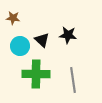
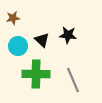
brown star: rotated 16 degrees counterclockwise
cyan circle: moved 2 px left
gray line: rotated 15 degrees counterclockwise
